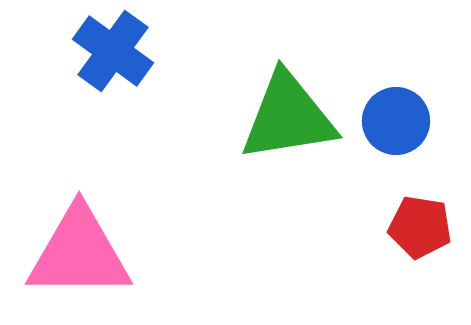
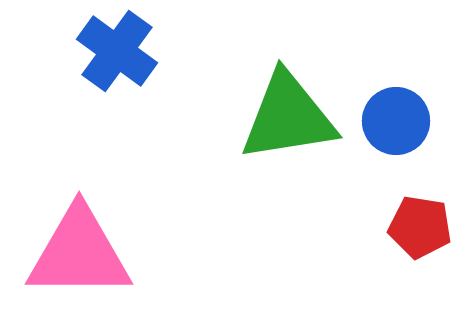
blue cross: moved 4 px right
